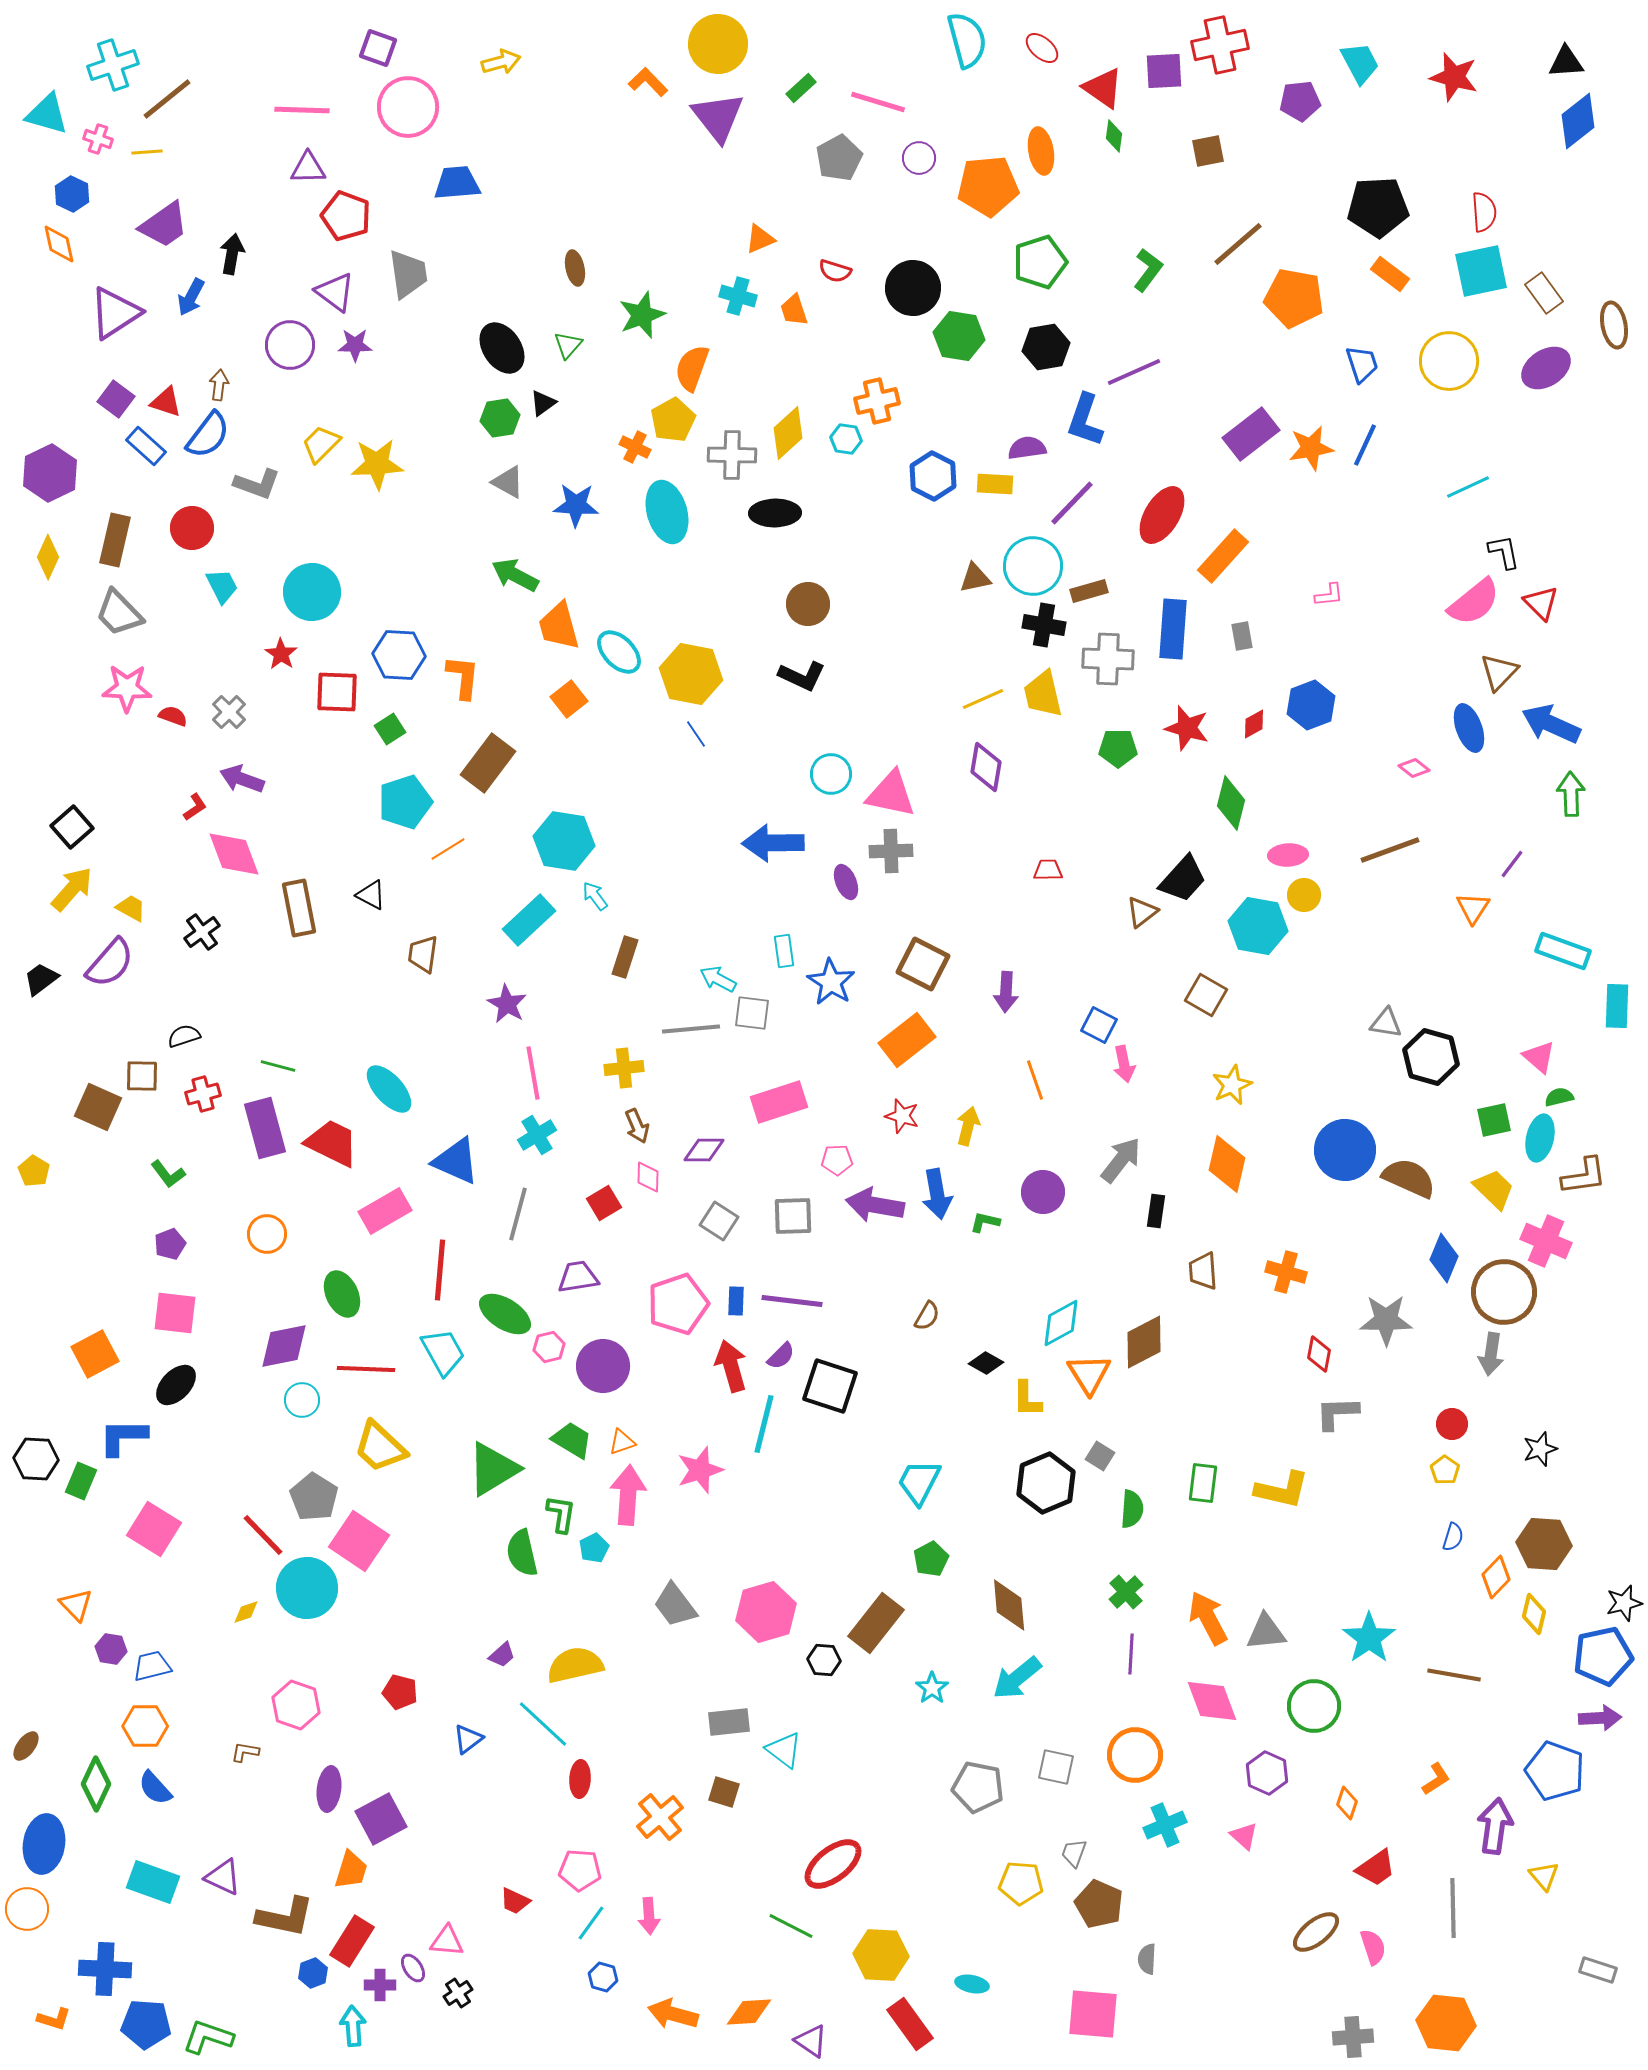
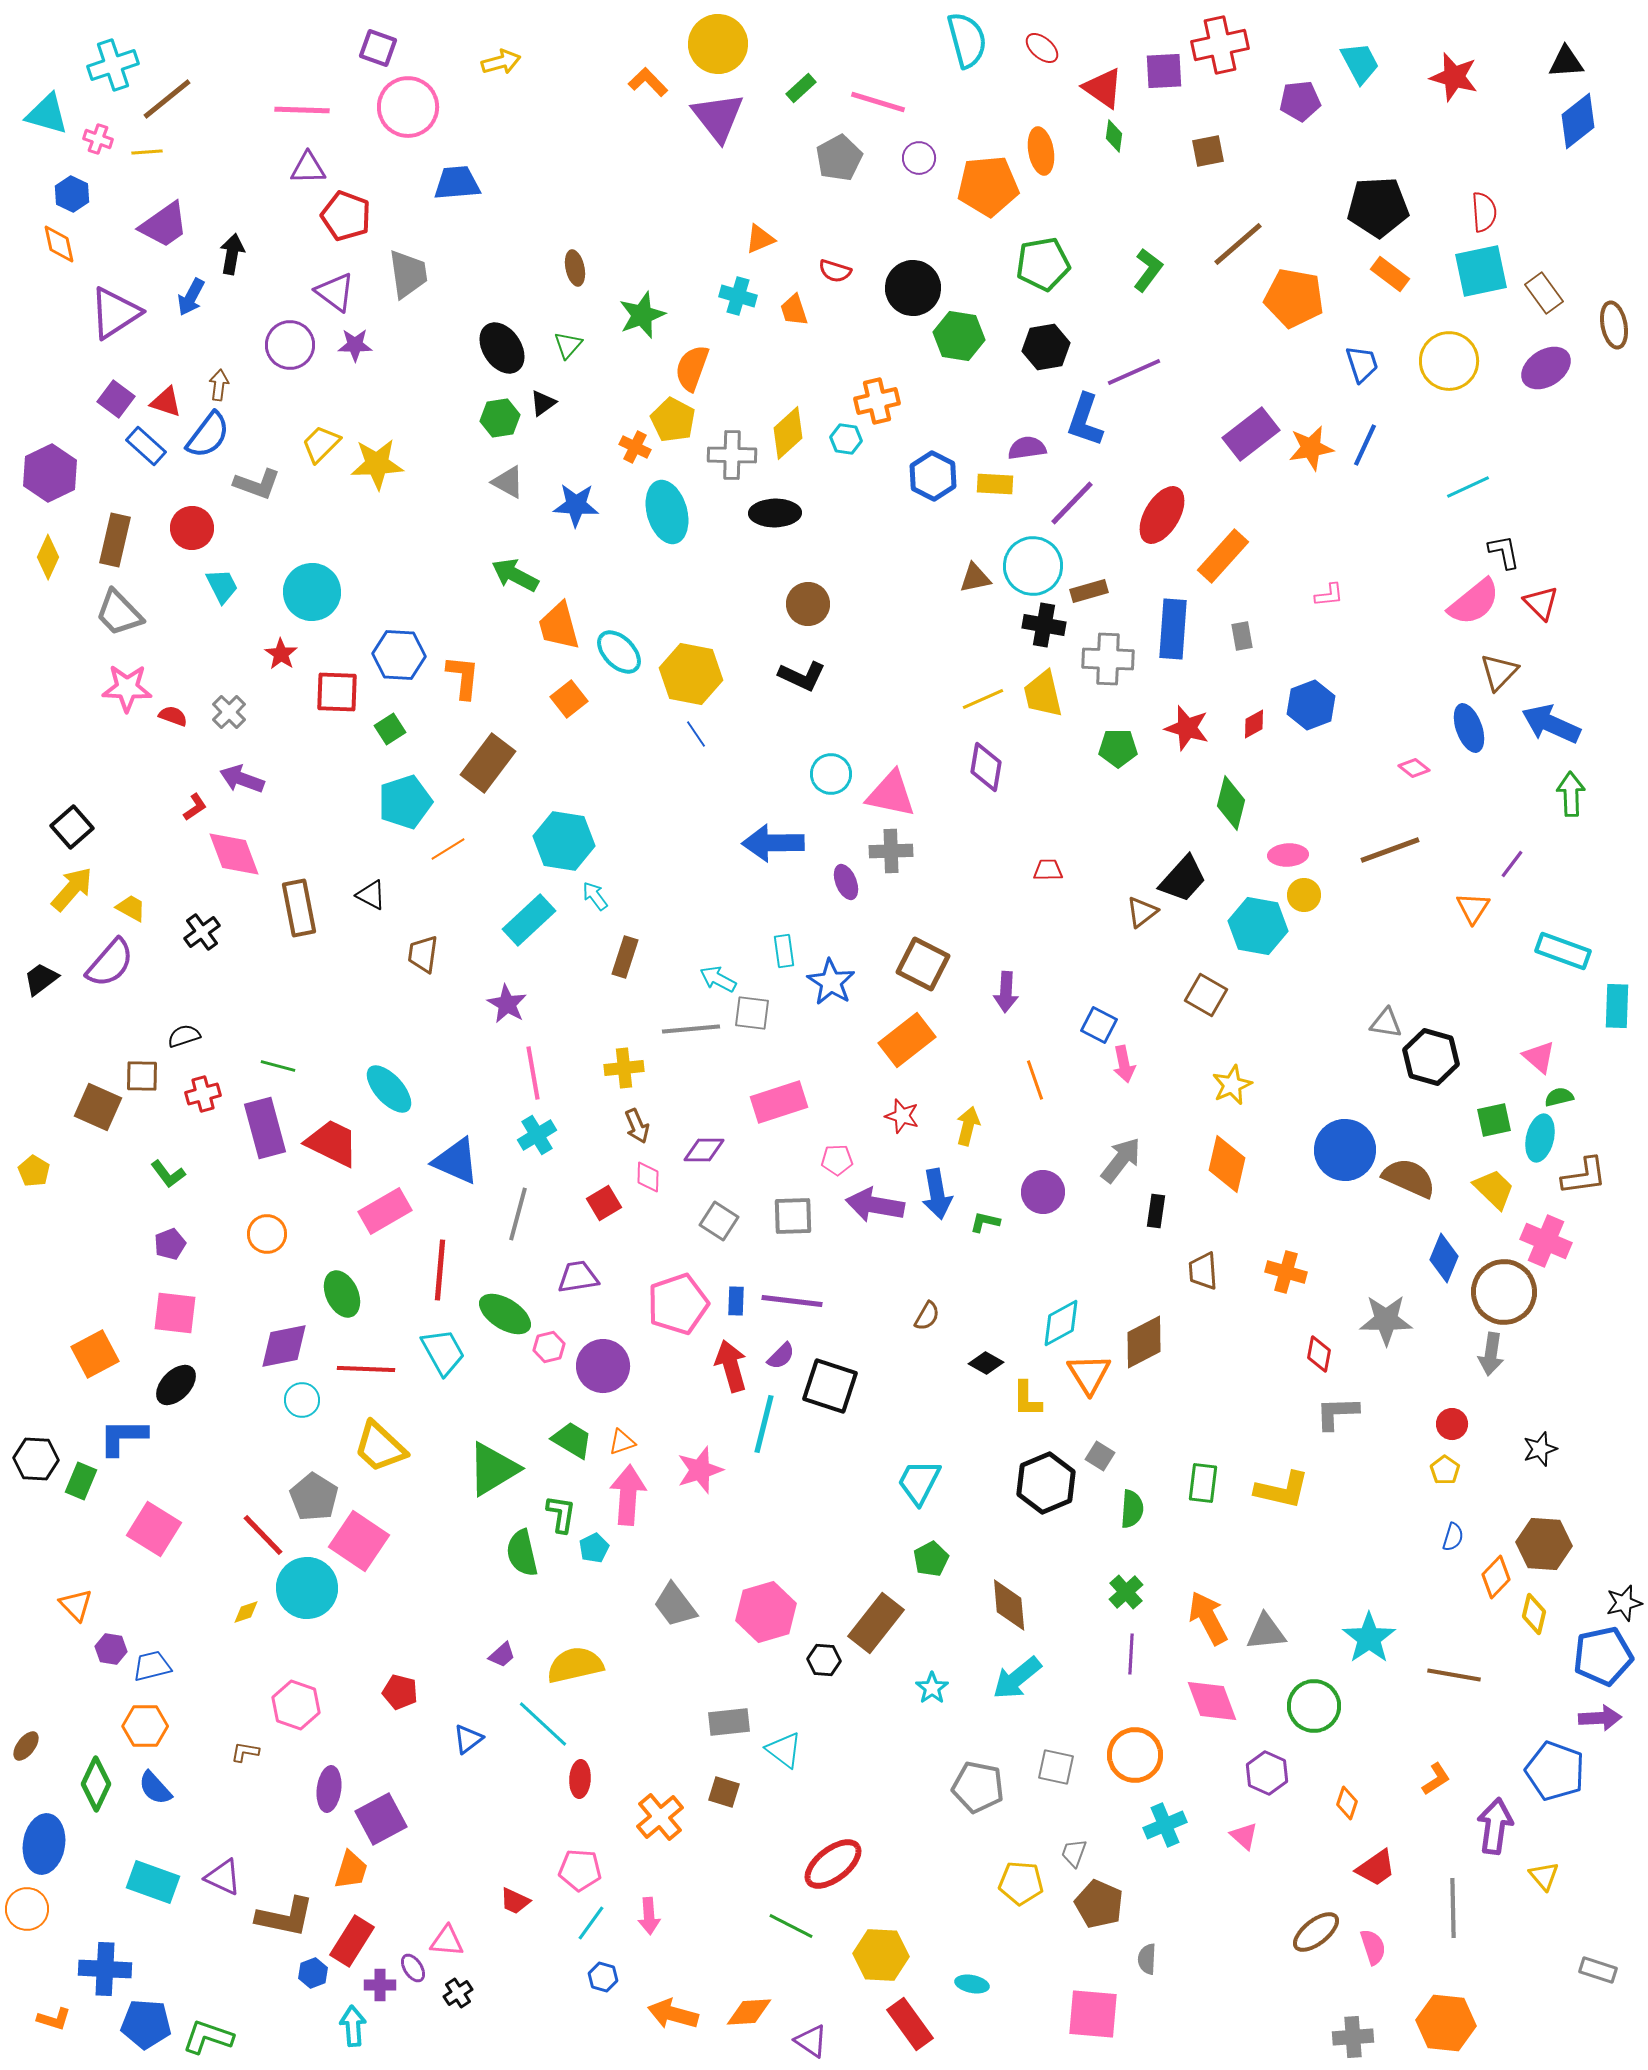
green pentagon at (1040, 262): moved 3 px right, 2 px down; rotated 8 degrees clockwise
yellow pentagon at (673, 420): rotated 15 degrees counterclockwise
